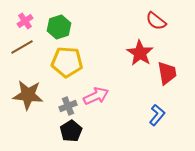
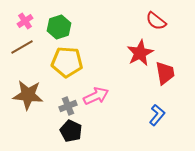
red star: rotated 12 degrees clockwise
red trapezoid: moved 2 px left
black pentagon: rotated 15 degrees counterclockwise
